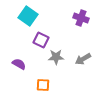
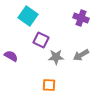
gray arrow: moved 2 px left, 4 px up
purple semicircle: moved 8 px left, 8 px up
orange square: moved 6 px right
